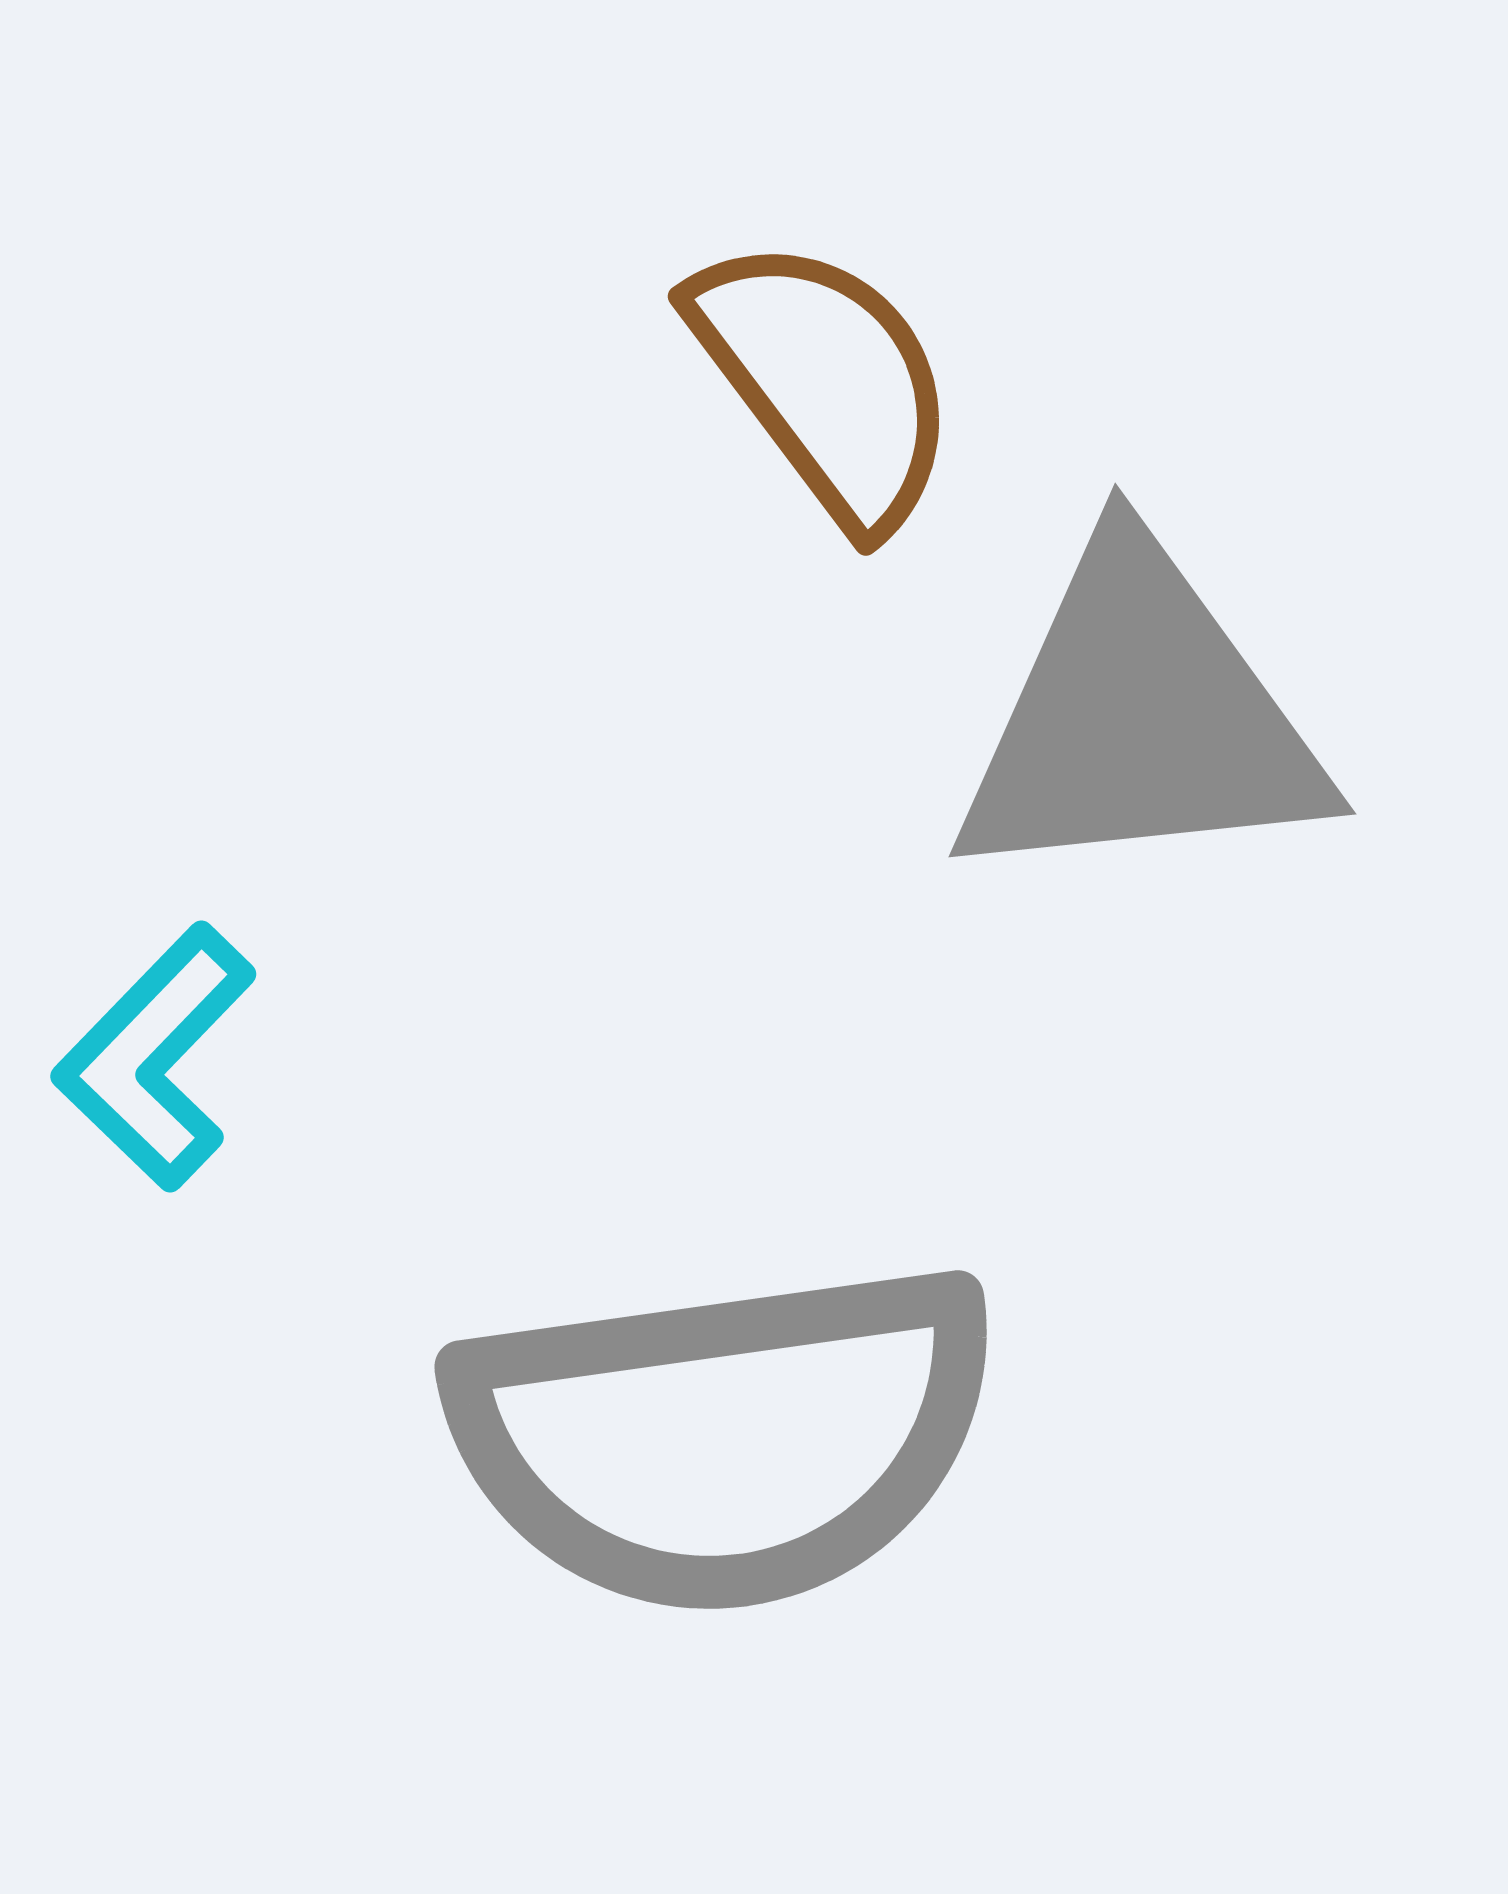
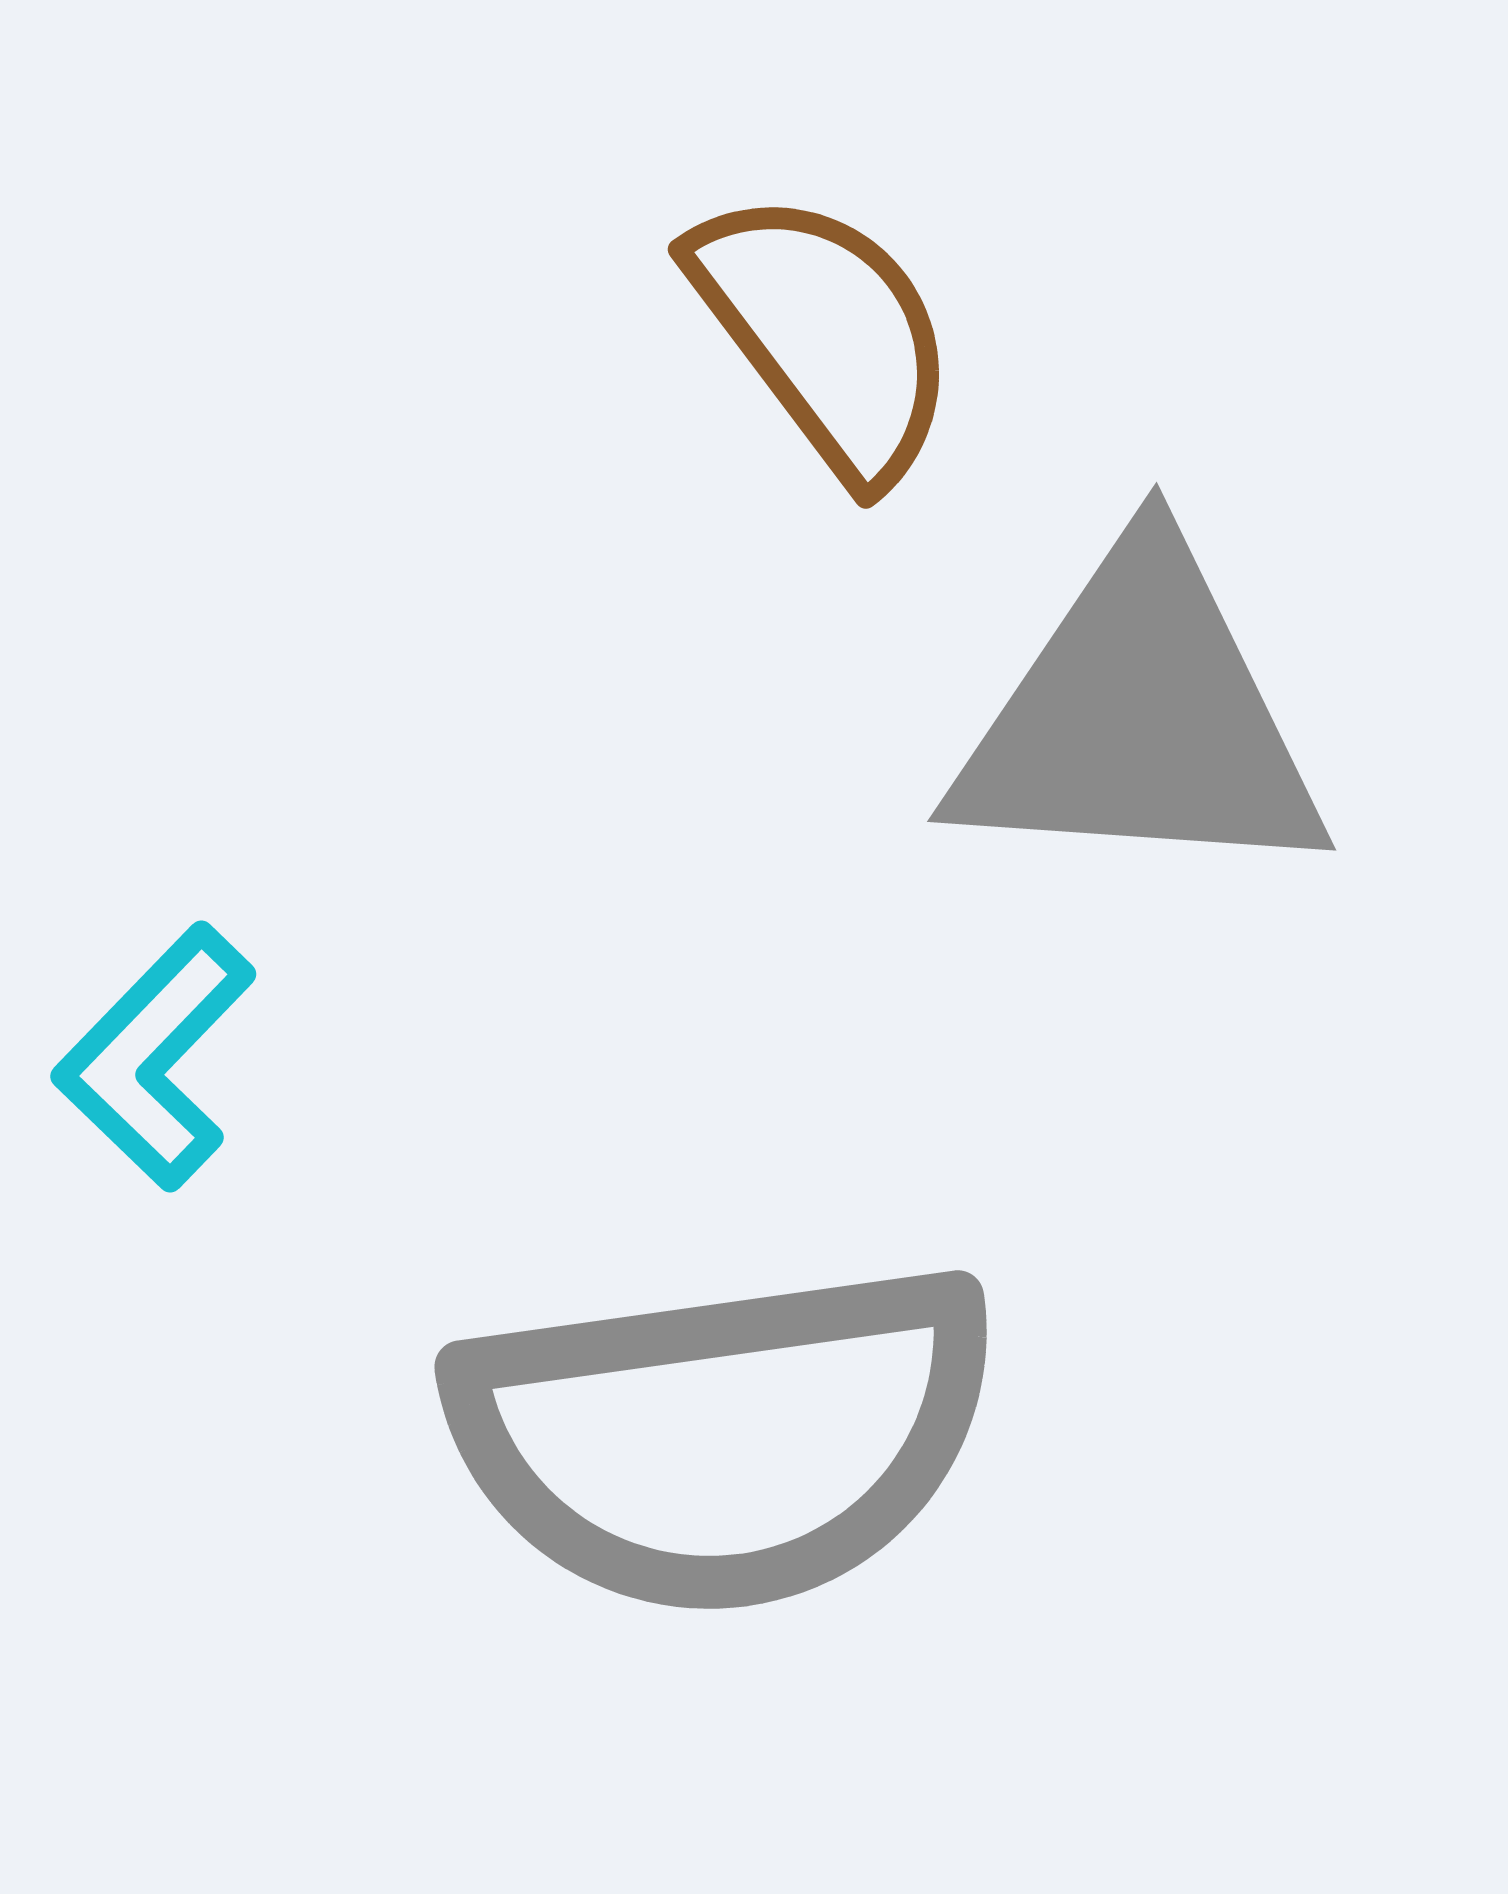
brown semicircle: moved 47 px up
gray triangle: rotated 10 degrees clockwise
